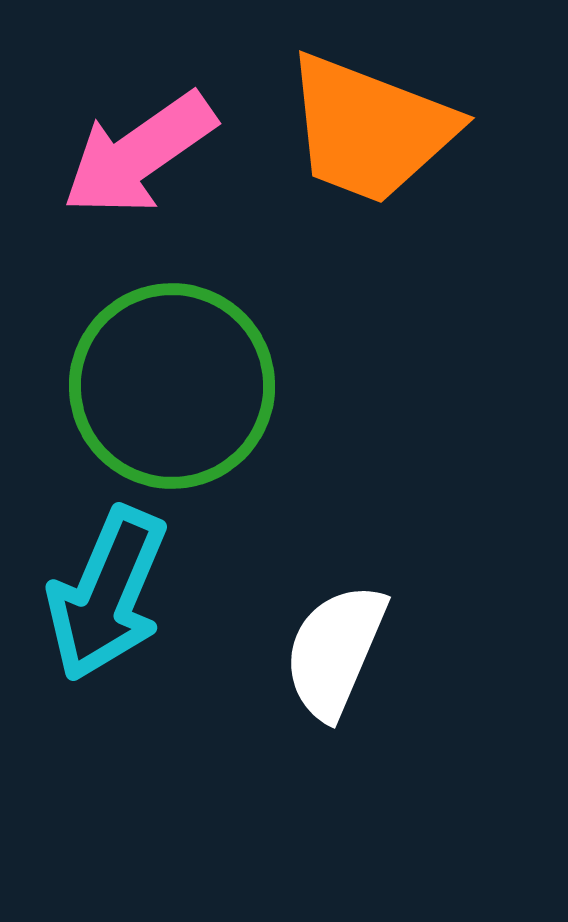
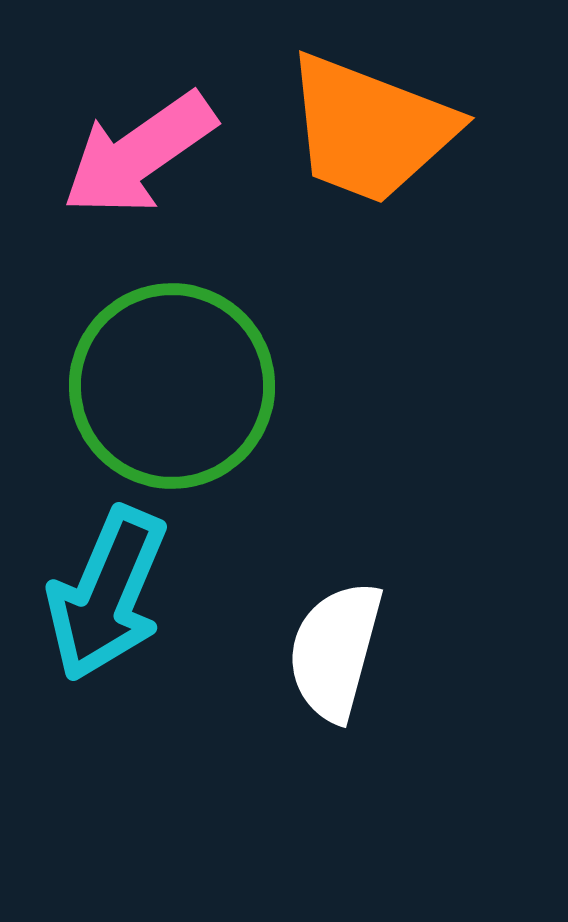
white semicircle: rotated 8 degrees counterclockwise
